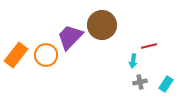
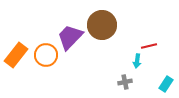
cyan arrow: moved 4 px right
gray cross: moved 15 px left
